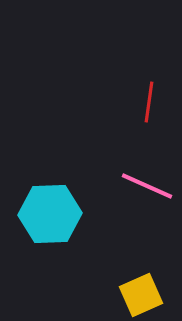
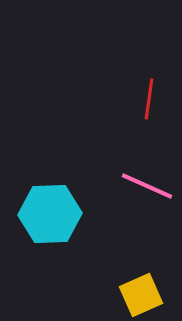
red line: moved 3 px up
